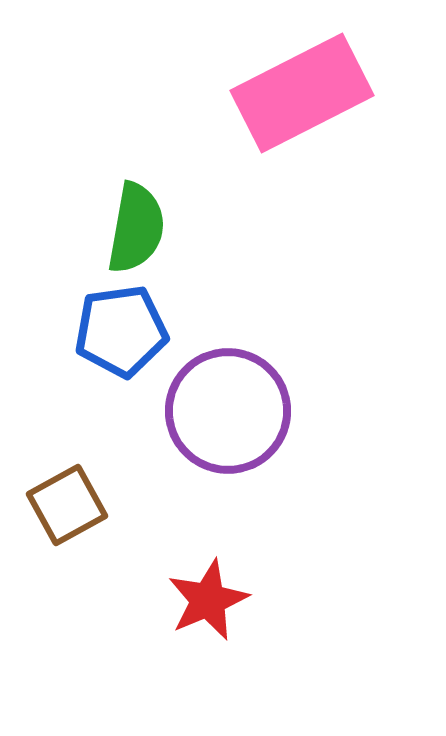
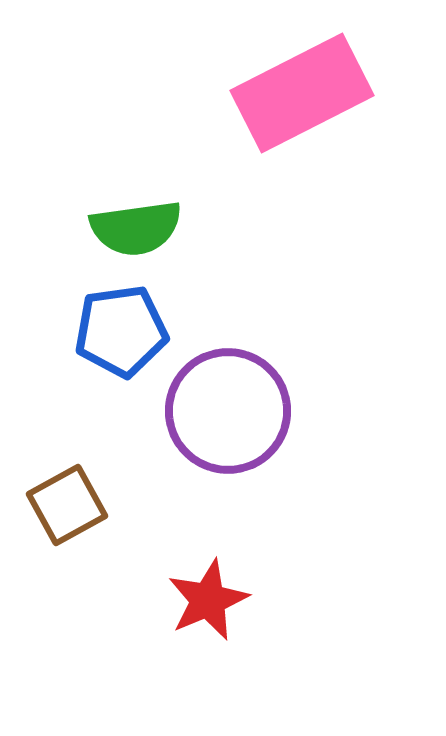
green semicircle: rotated 72 degrees clockwise
